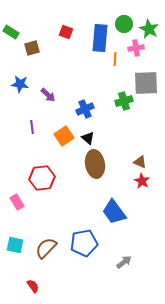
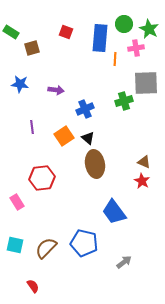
purple arrow: moved 8 px right, 5 px up; rotated 35 degrees counterclockwise
brown triangle: moved 4 px right
blue pentagon: rotated 24 degrees clockwise
